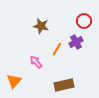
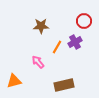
brown star: rotated 14 degrees counterclockwise
purple cross: moved 1 px left
orange line: moved 2 px up
pink arrow: moved 2 px right
orange triangle: rotated 35 degrees clockwise
